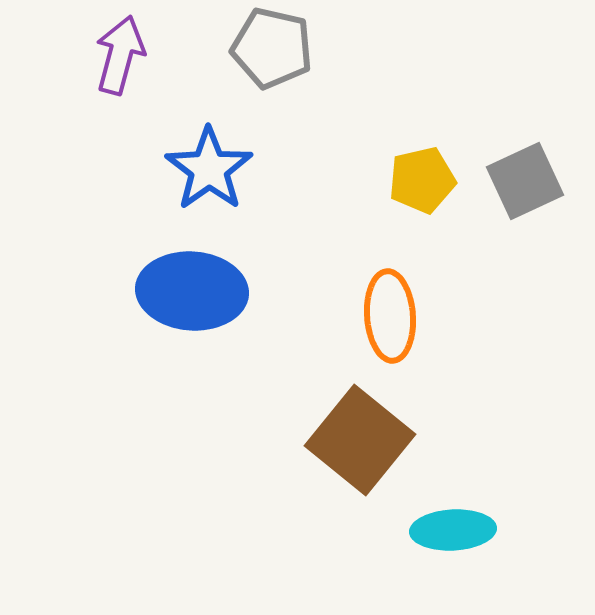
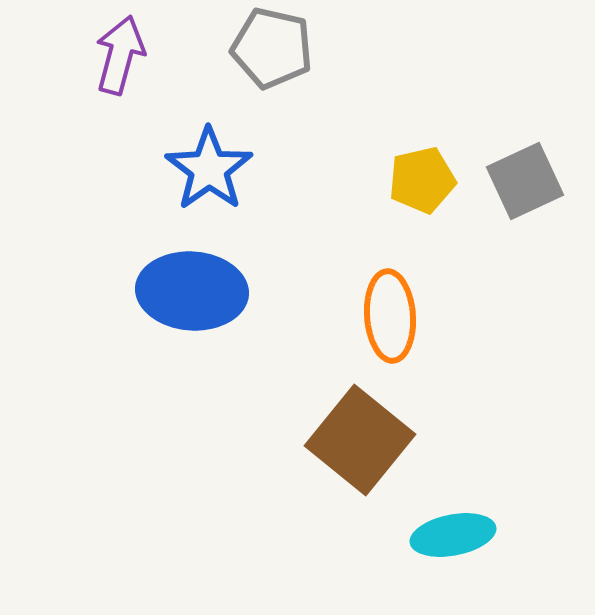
cyan ellipse: moved 5 px down; rotated 8 degrees counterclockwise
